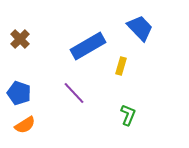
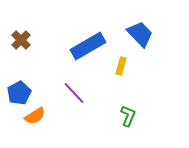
blue trapezoid: moved 6 px down
brown cross: moved 1 px right, 1 px down
blue pentagon: rotated 25 degrees clockwise
green L-shape: moved 1 px down
orange semicircle: moved 10 px right, 9 px up
